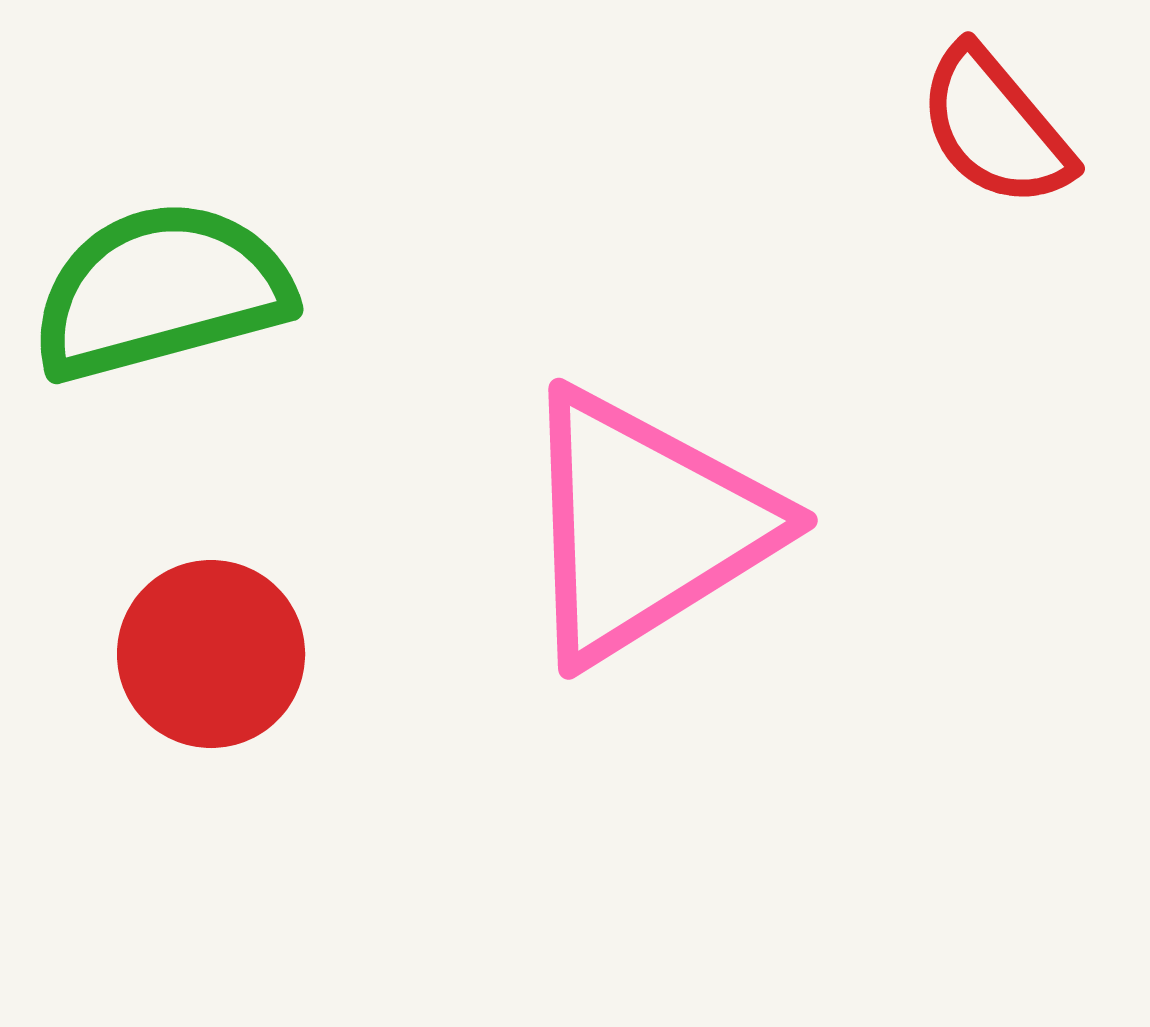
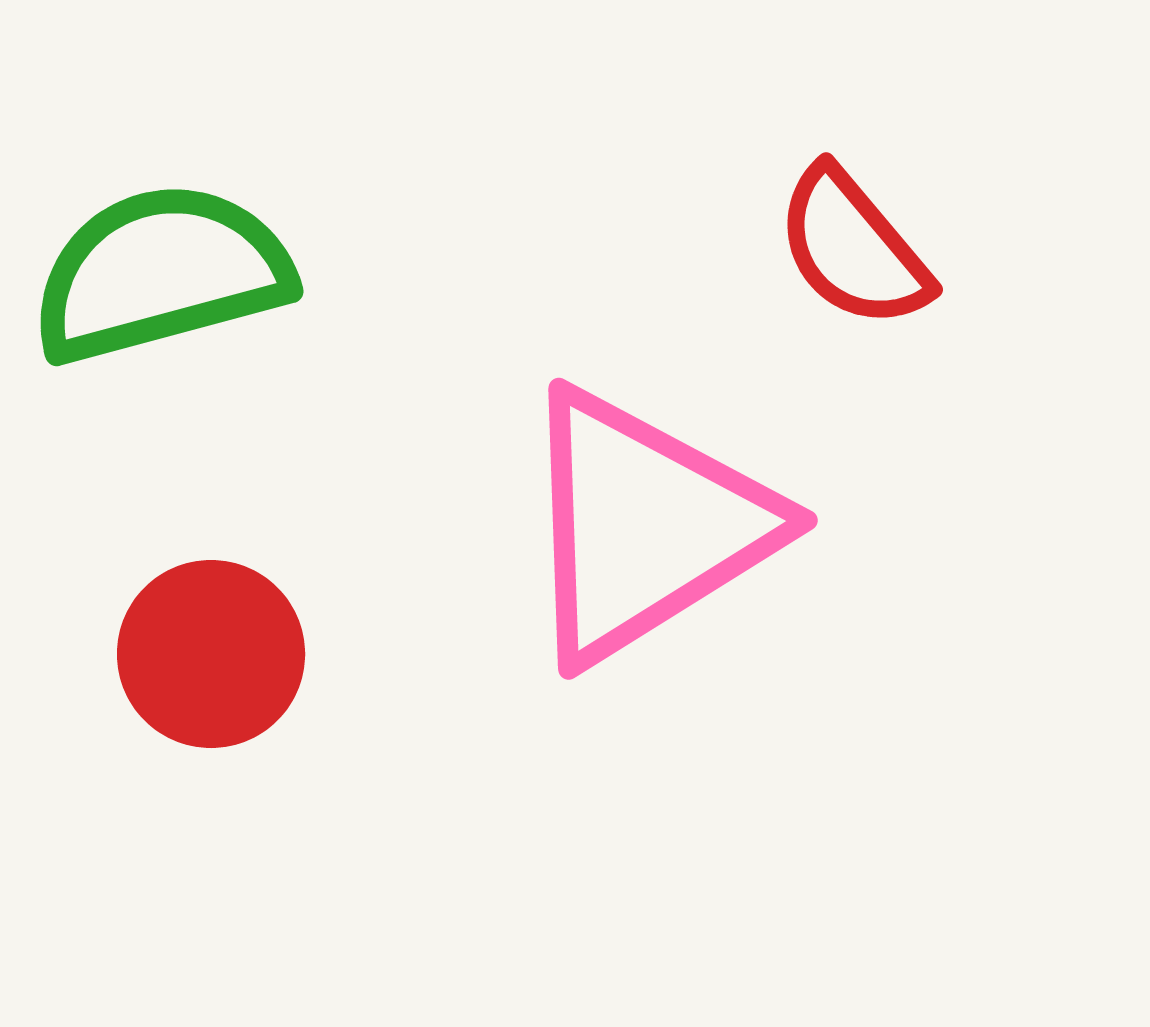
red semicircle: moved 142 px left, 121 px down
green semicircle: moved 18 px up
